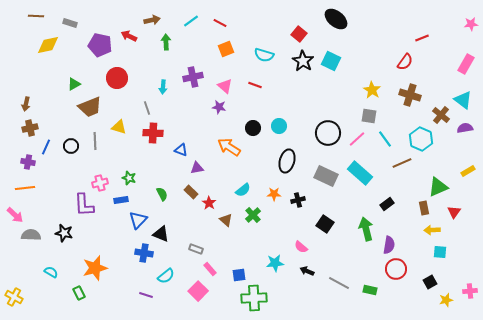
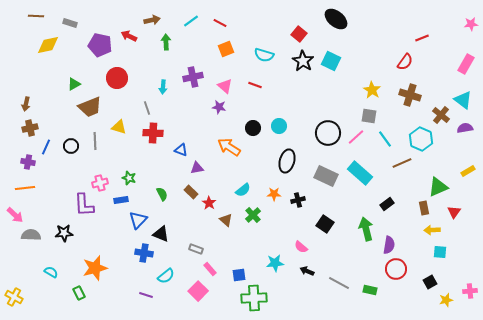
pink line at (357, 139): moved 1 px left, 2 px up
black star at (64, 233): rotated 18 degrees counterclockwise
